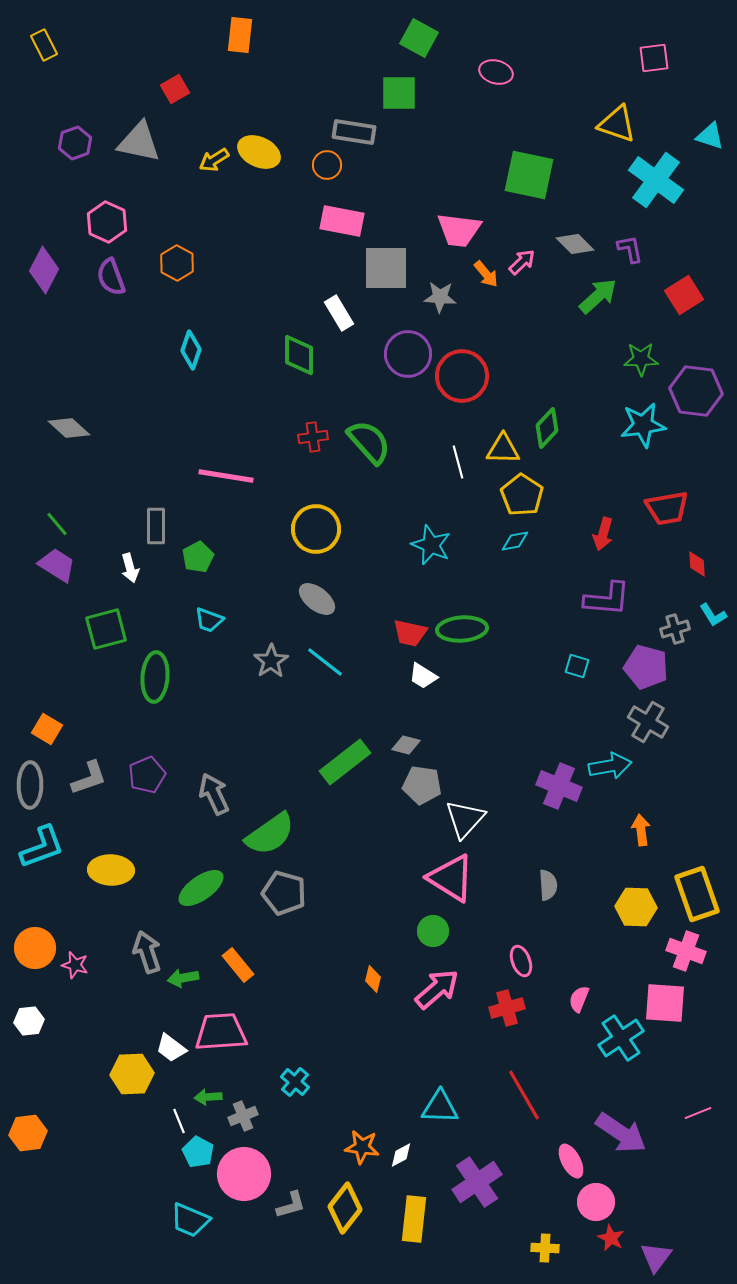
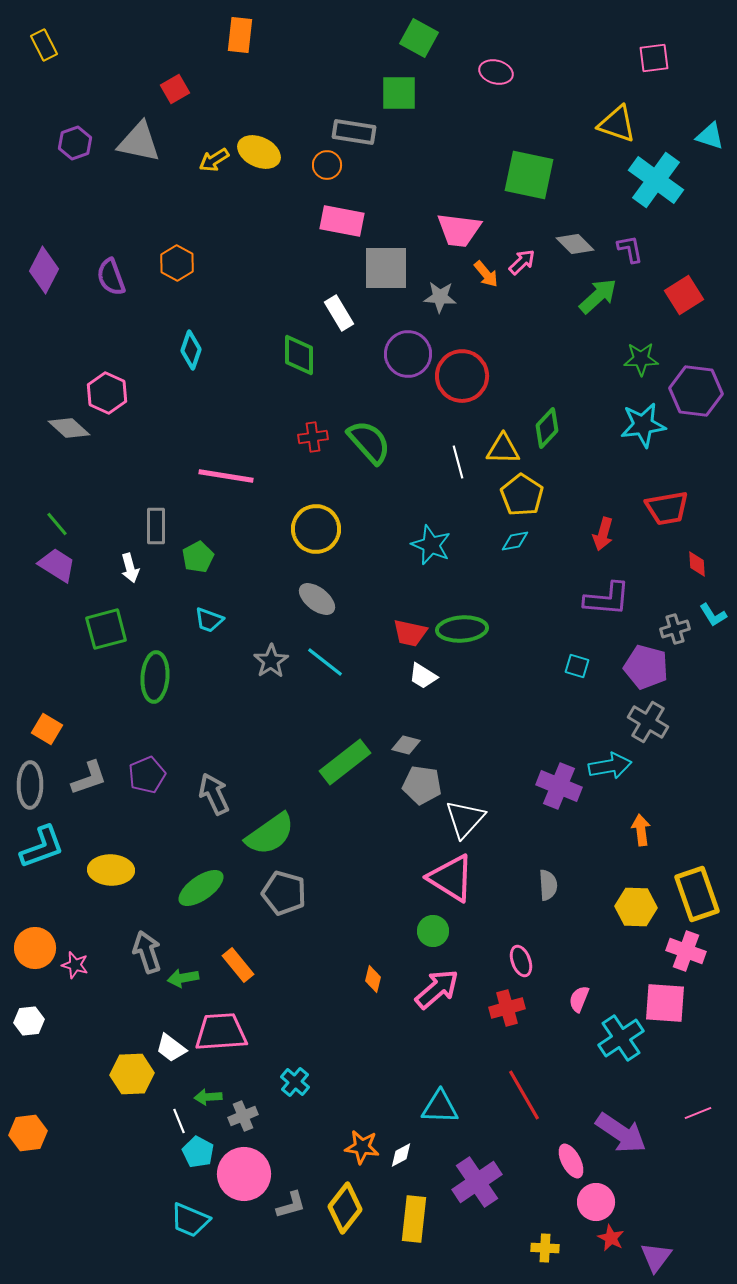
pink hexagon at (107, 222): moved 171 px down
